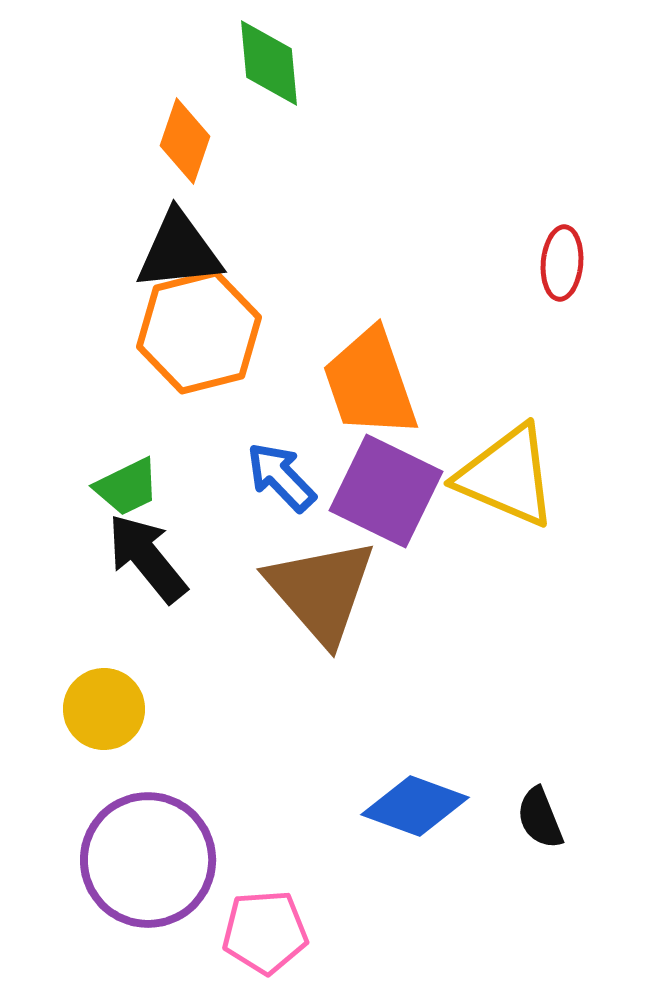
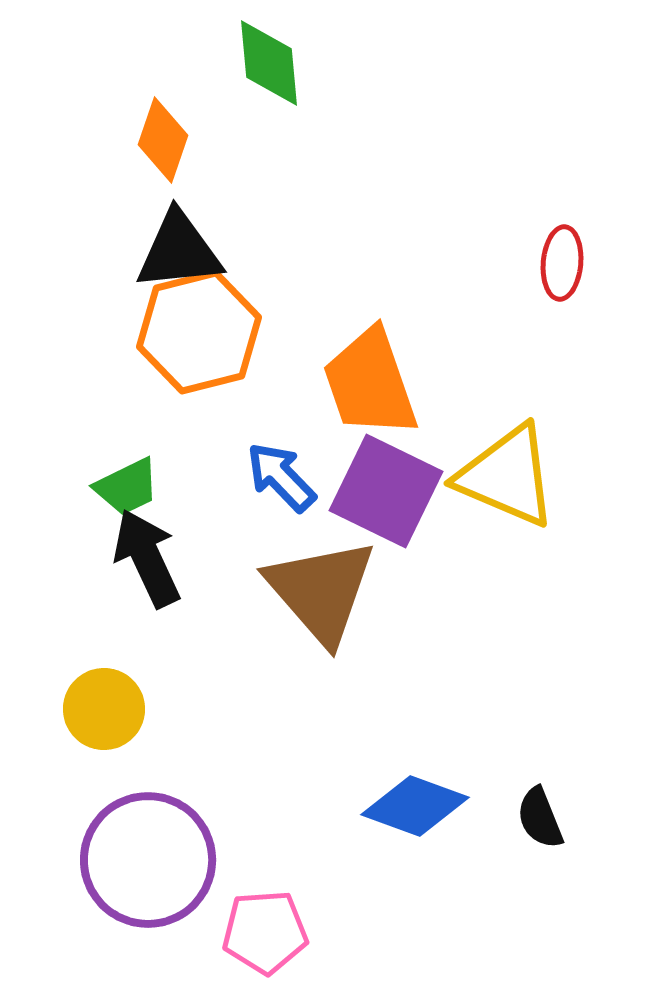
orange diamond: moved 22 px left, 1 px up
black arrow: rotated 14 degrees clockwise
